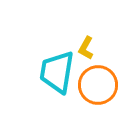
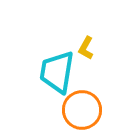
orange circle: moved 16 px left, 25 px down
